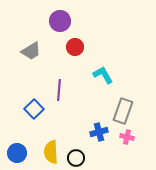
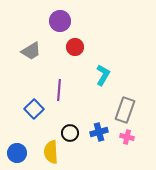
cyan L-shape: rotated 60 degrees clockwise
gray rectangle: moved 2 px right, 1 px up
black circle: moved 6 px left, 25 px up
